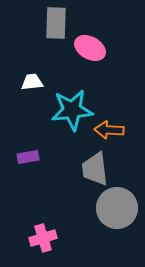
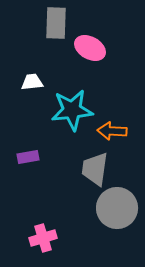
orange arrow: moved 3 px right, 1 px down
gray trapezoid: rotated 15 degrees clockwise
